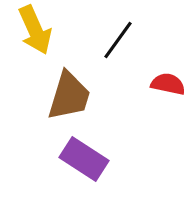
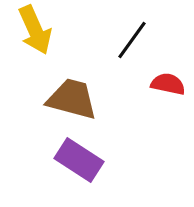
black line: moved 14 px right
brown trapezoid: moved 3 px right, 3 px down; rotated 92 degrees counterclockwise
purple rectangle: moved 5 px left, 1 px down
